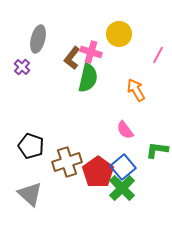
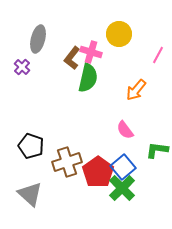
orange arrow: rotated 110 degrees counterclockwise
